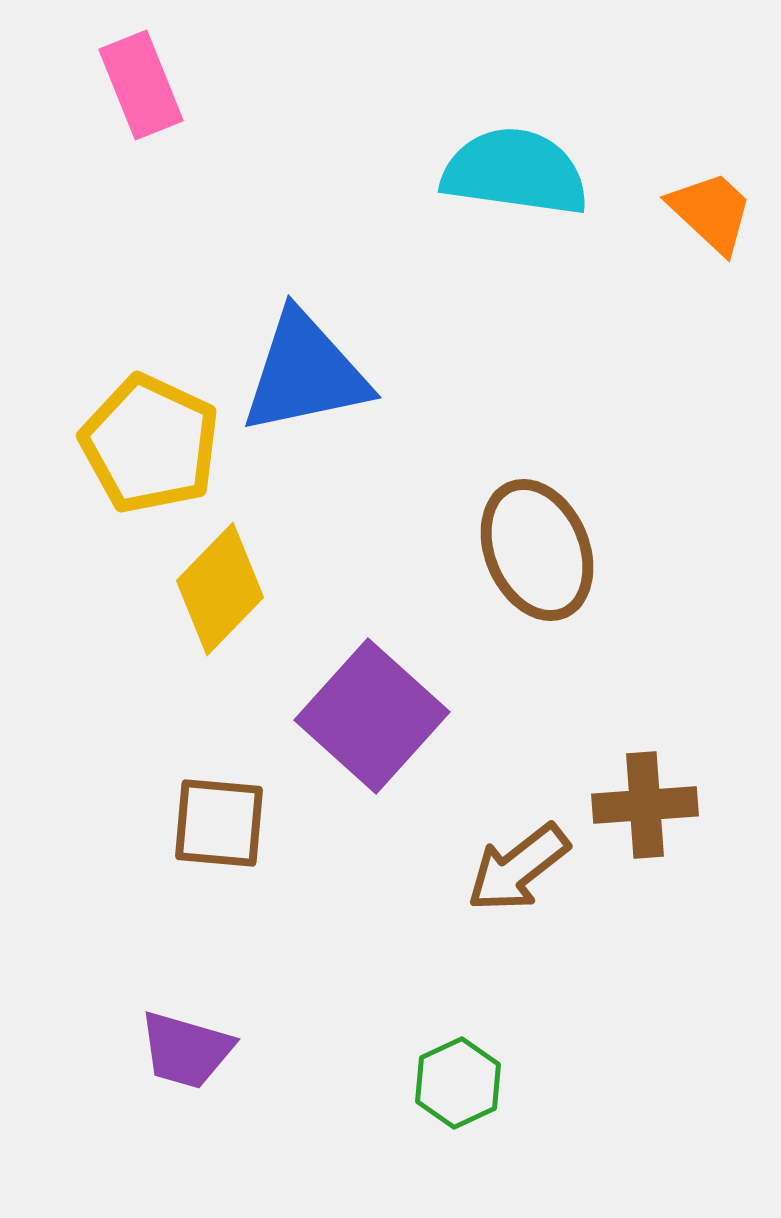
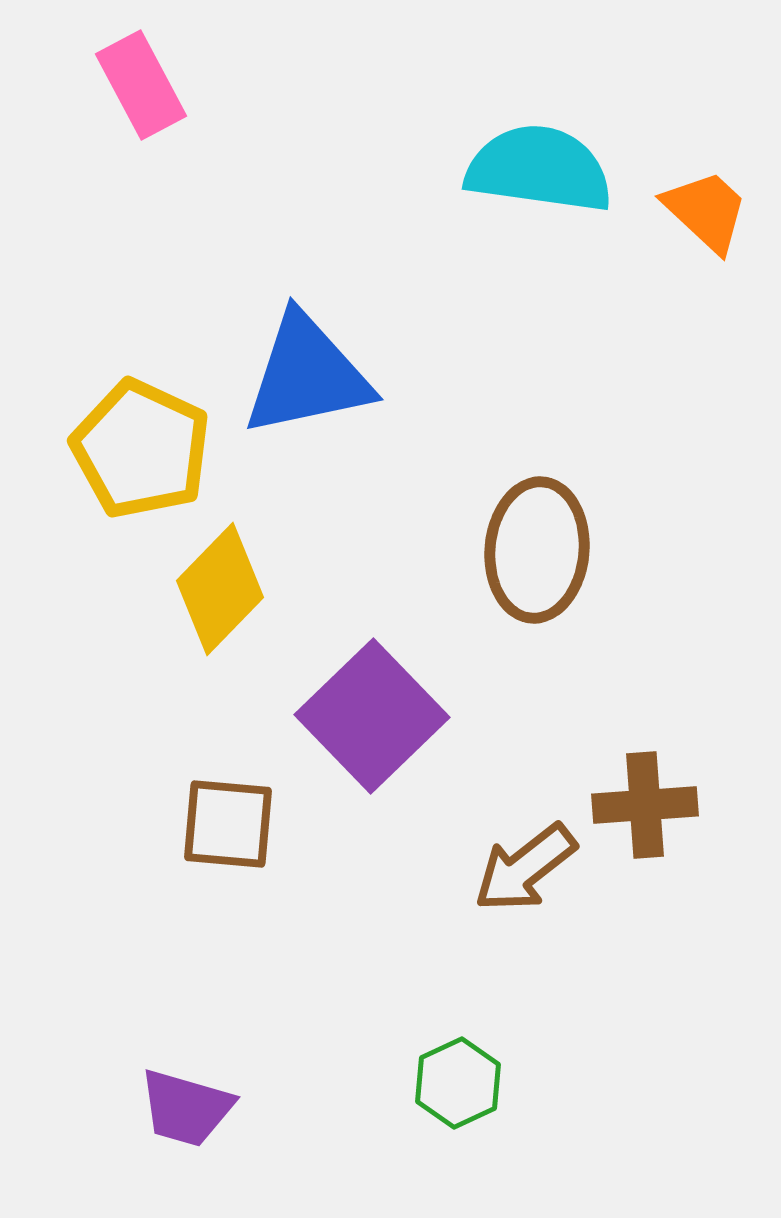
pink rectangle: rotated 6 degrees counterclockwise
cyan semicircle: moved 24 px right, 3 px up
orange trapezoid: moved 5 px left, 1 px up
blue triangle: moved 2 px right, 2 px down
yellow pentagon: moved 9 px left, 5 px down
brown ellipse: rotated 28 degrees clockwise
purple square: rotated 4 degrees clockwise
brown square: moved 9 px right, 1 px down
brown arrow: moved 7 px right
purple trapezoid: moved 58 px down
